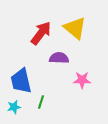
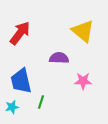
yellow triangle: moved 8 px right, 3 px down
red arrow: moved 21 px left
pink star: moved 1 px right, 1 px down
cyan star: moved 2 px left
